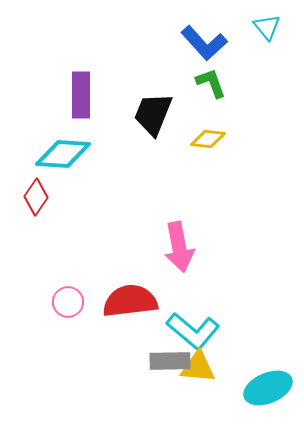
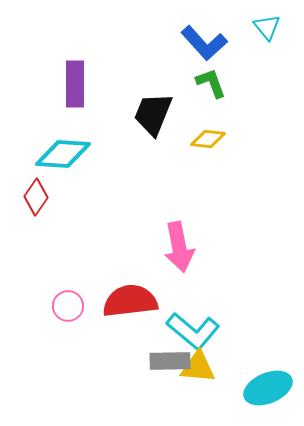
purple rectangle: moved 6 px left, 11 px up
pink circle: moved 4 px down
